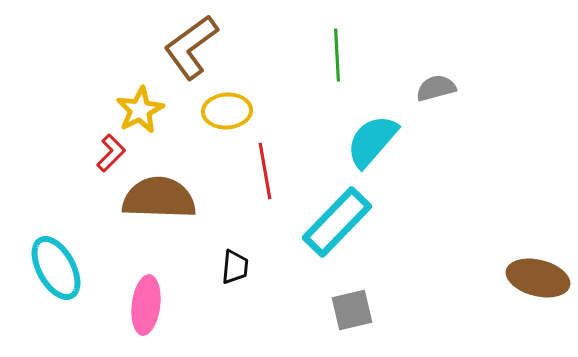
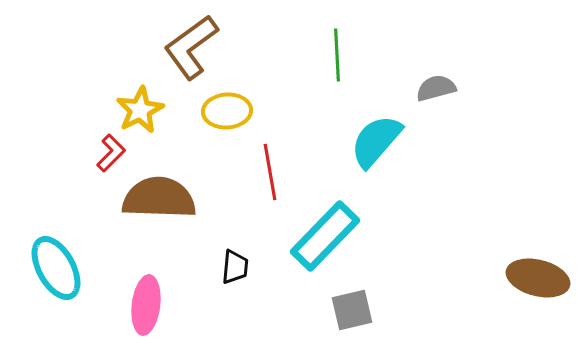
cyan semicircle: moved 4 px right
red line: moved 5 px right, 1 px down
cyan rectangle: moved 12 px left, 14 px down
